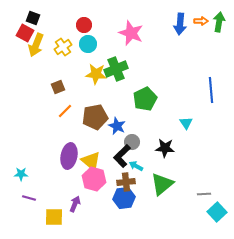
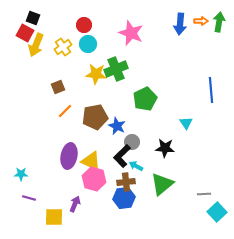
yellow triangle: rotated 15 degrees counterclockwise
